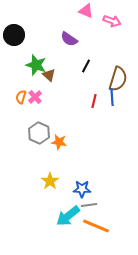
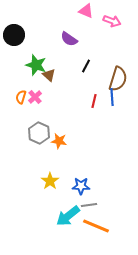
orange star: moved 1 px up
blue star: moved 1 px left, 3 px up
